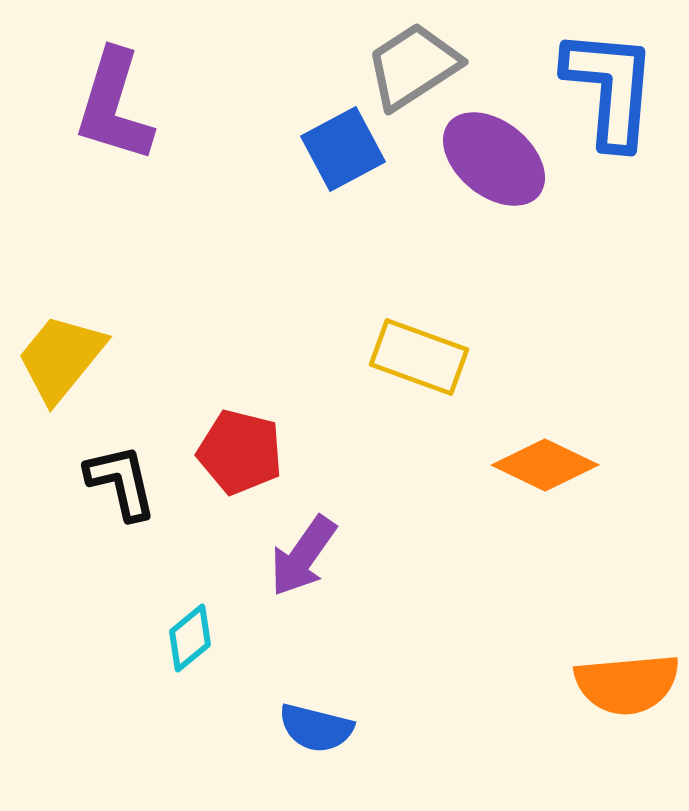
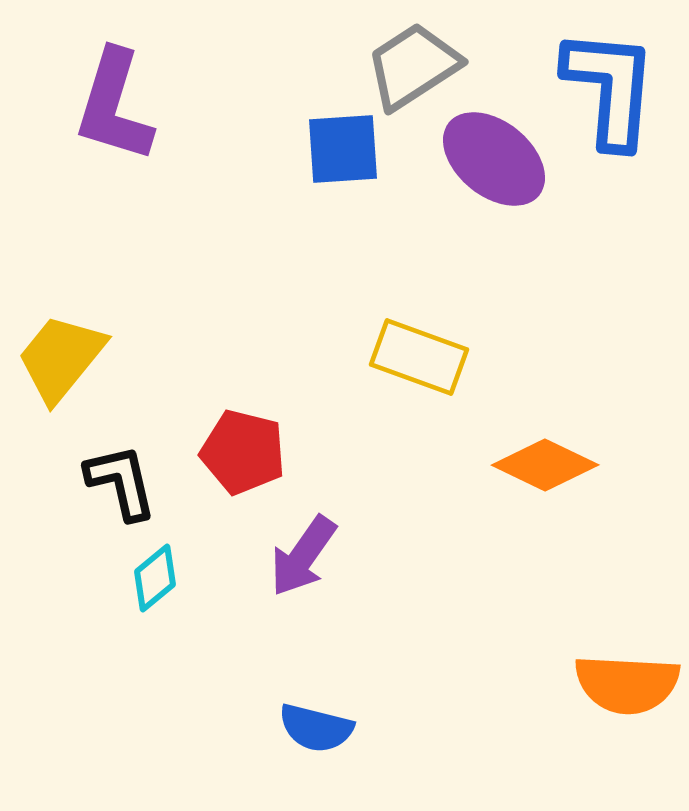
blue square: rotated 24 degrees clockwise
red pentagon: moved 3 px right
cyan diamond: moved 35 px left, 60 px up
orange semicircle: rotated 8 degrees clockwise
